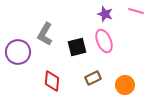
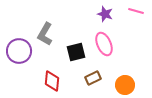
pink ellipse: moved 3 px down
black square: moved 1 px left, 5 px down
purple circle: moved 1 px right, 1 px up
